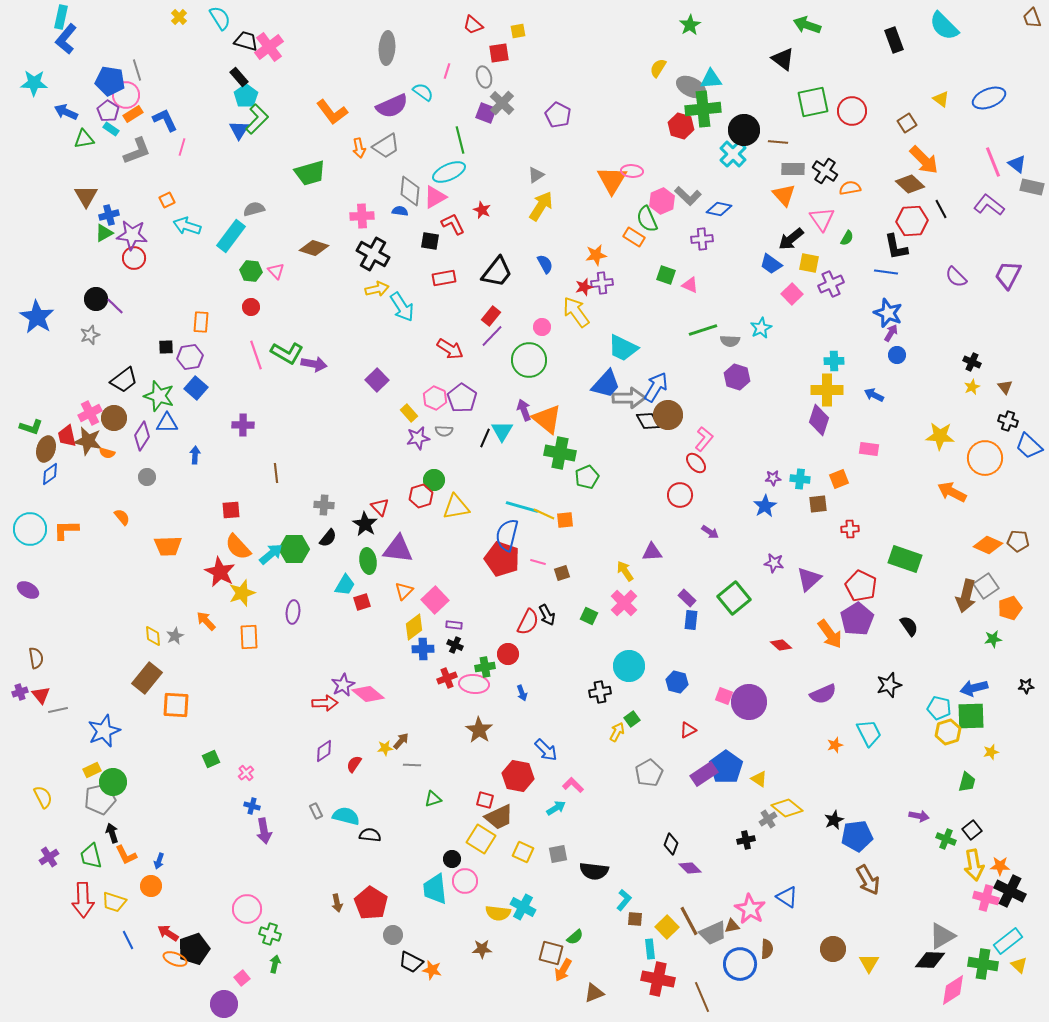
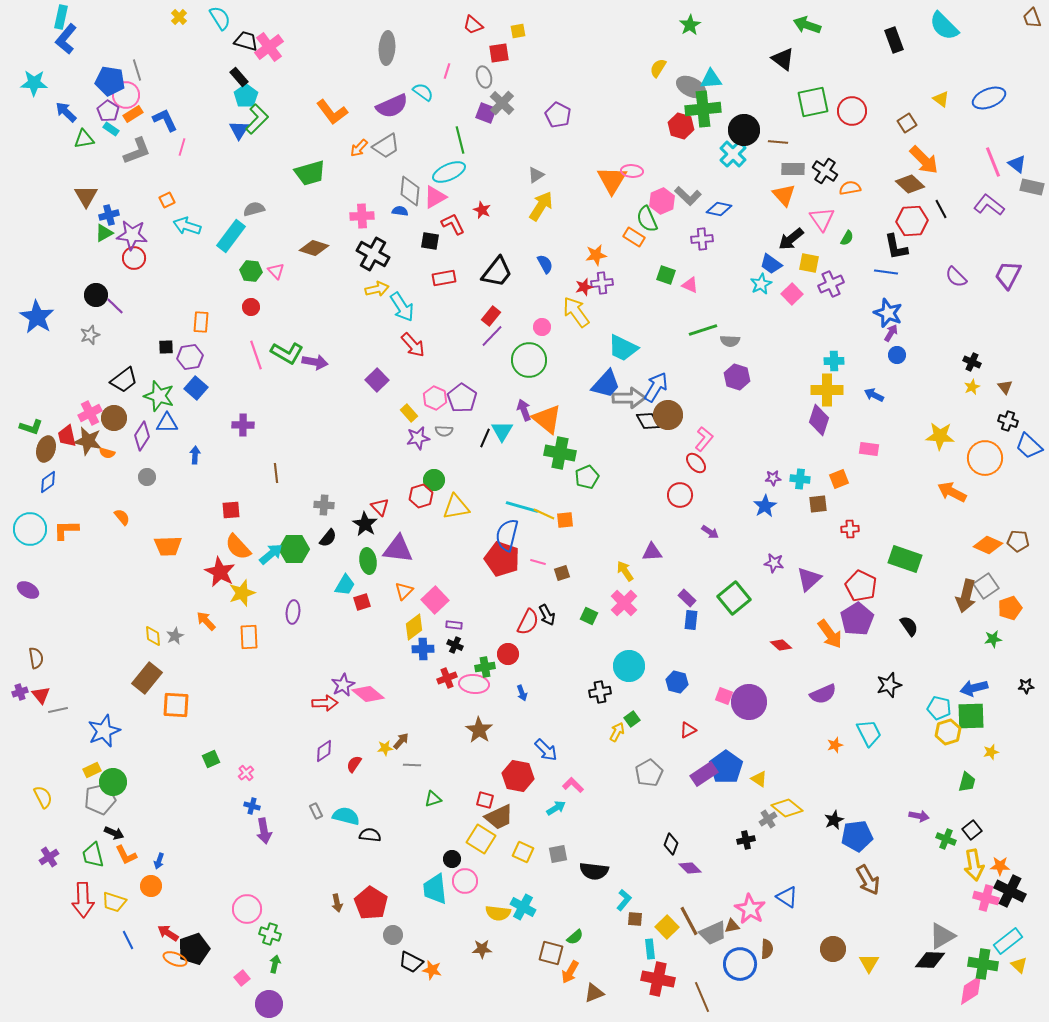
blue arrow at (66, 112): rotated 20 degrees clockwise
orange arrow at (359, 148): rotated 54 degrees clockwise
black circle at (96, 299): moved 4 px up
cyan star at (761, 328): moved 44 px up
red arrow at (450, 349): moved 37 px left, 4 px up; rotated 16 degrees clockwise
purple arrow at (314, 364): moved 1 px right, 2 px up
blue diamond at (50, 474): moved 2 px left, 8 px down
black arrow at (112, 833): moved 2 px right; rotated 132 degrees clockwise
green trapezoid at (91, 856): moved 2 px right, 1 px up
orange arrow at (563, 970): moved 7 px right, 2 px down
pink diamond at (953, 990): moved 18 px right
purple circle at (224, 1004): moved 45 px right
